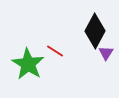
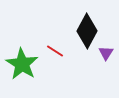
black diamond: moved 8 px left
green star: moved 6 px left
